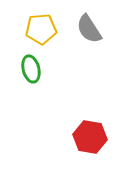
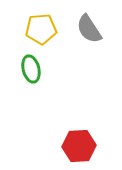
red hexagon: moved 11 px left, 9 px down; rotated 12 degrees counterclockwise
